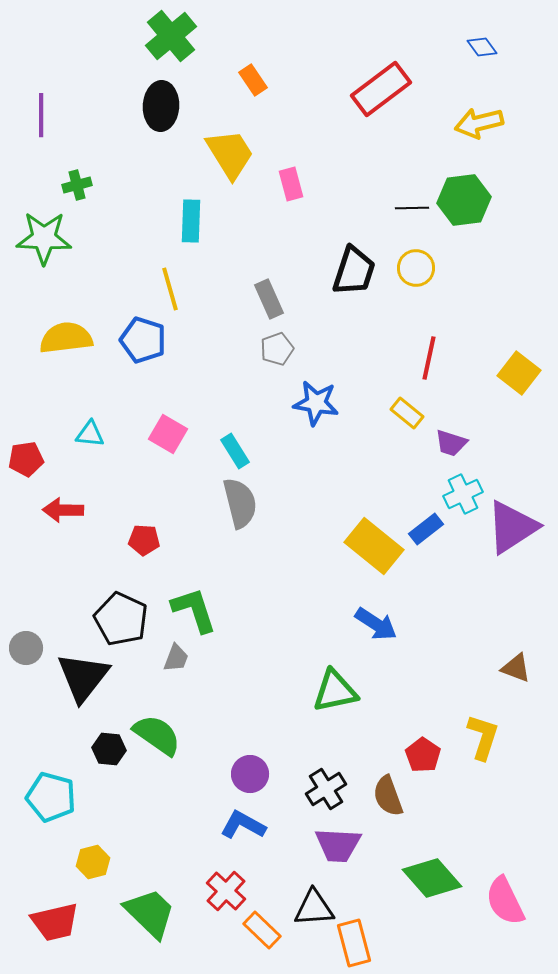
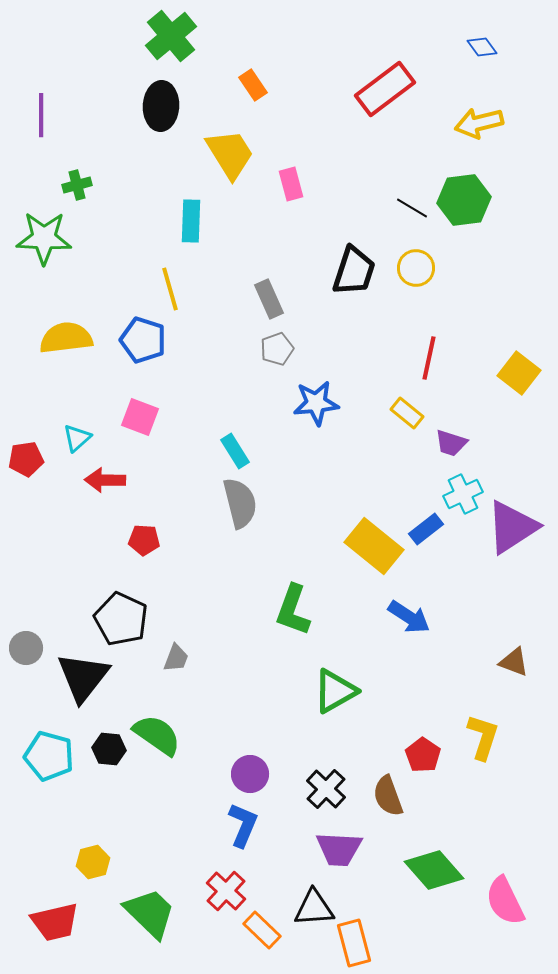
orange rectangle at (253, 80): moved 5 px down
red rectangle at (381, 89): moved 4 px right
black line at (412, 208): rotated 32 degrees clockwise
blue star at (316, 403): rotated 15 degrees counterclockwise
cyan triangle at (90, 434): moved 13 px left, 4 px down; rotated 48 degrees counterclockwise
pink square at (168, 434): moved 28 px left, 17 px up; rotated 9 degrees counterclockwise
red arrow at (63, 510): moved 42 px right, 30 px up
green L-shape at (194, 610): moved 99 px right; rotated 142 degrees counterclockwise
blue arrow at (376, 624): moved 33 px right, 7 px up
brown triangle at (516, 668): moved 2 px left, 6 px up
green triangle at (335, 691): rotated 18 degrees counterclockwise
black cross at (326, 789): rotated 15 degrees counterclockwise
cyan pentagon at (51, 797): moved 2 px left, 41 px up
blue L-shape at (243, 825): rotated 84 degrees clockwise
purple trapezoid at (338, 845): moved 1 px right, 4 px down
green diamond at (432, 878): moved 2 px right, 8 px up
